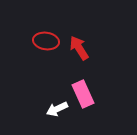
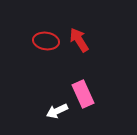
red arrow: moved 8 px up
white arrow: moved 2 px down
